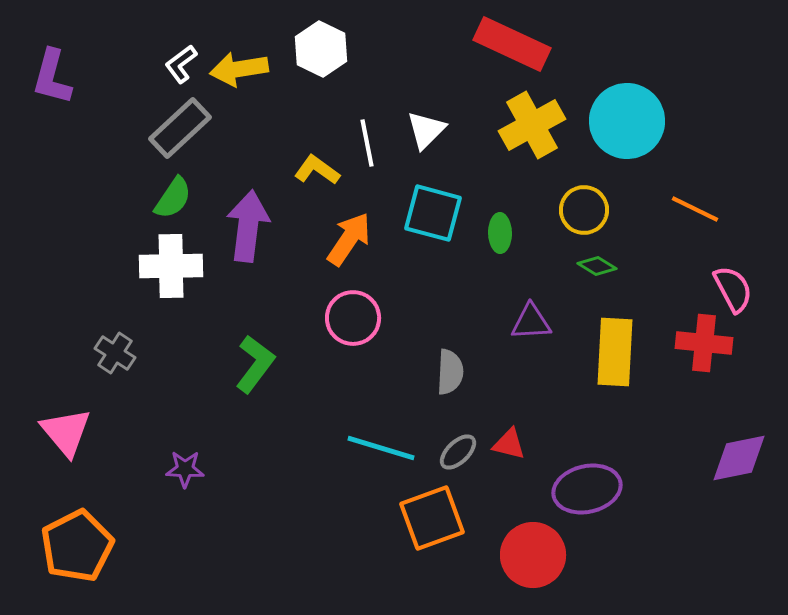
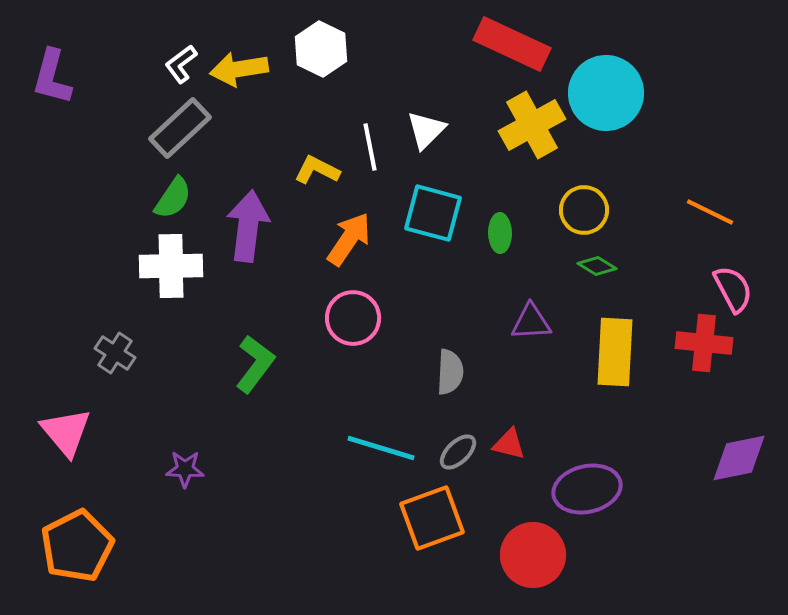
cyan circle: moved 21 px left, 28 px up
white line: moved 3 px right, 4 px down
yellow L-shape: rotated 9 degrees counterclockwise
orange line: moved 15 px right, 3 px down
